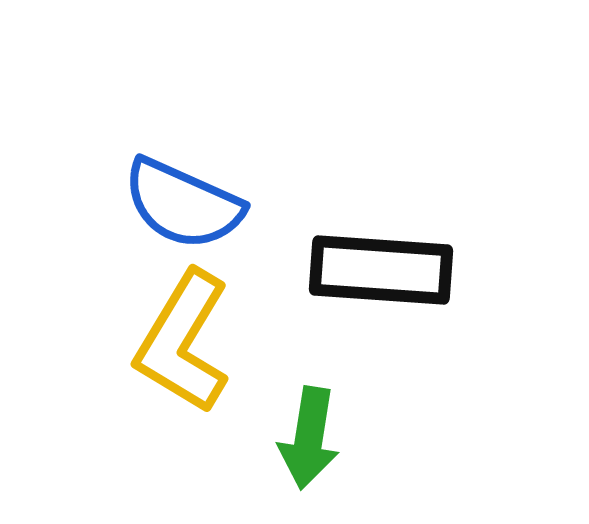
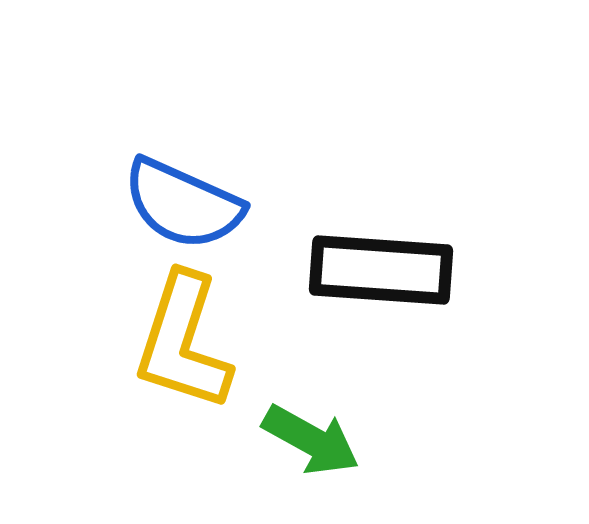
yellow L-shape: rotated 13 degrees counterclockwise
green arrow: moved 2 px right, 2 px down; rotated 70 degrees counterclockwise
